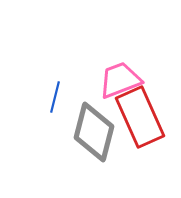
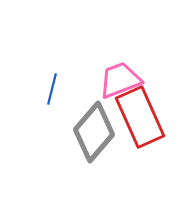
blue line: moved 3 px left, 8 px up
gray diamond: rotated 26 degrees clockwise
